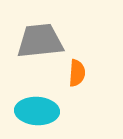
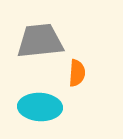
cyan ellipse: moved 3 px right, 4 px up
